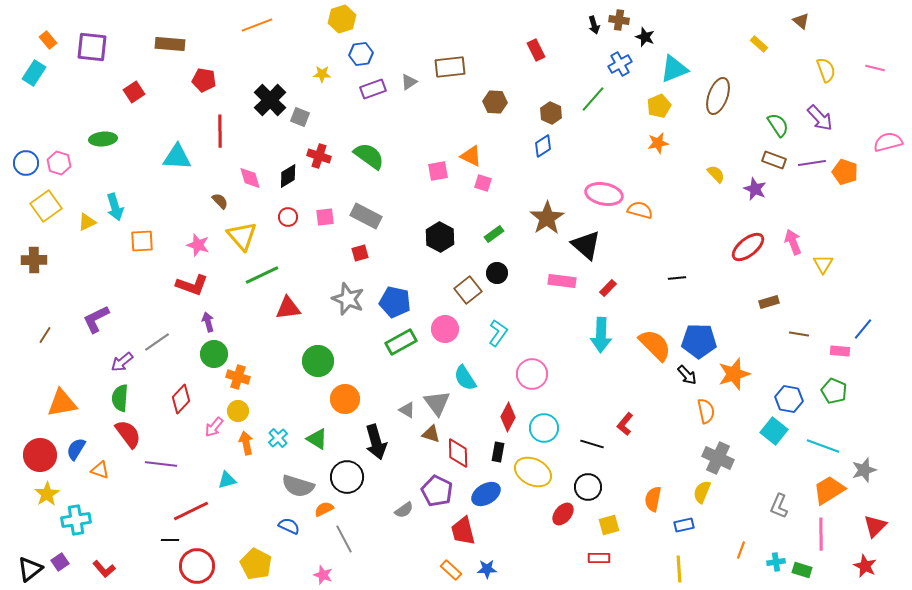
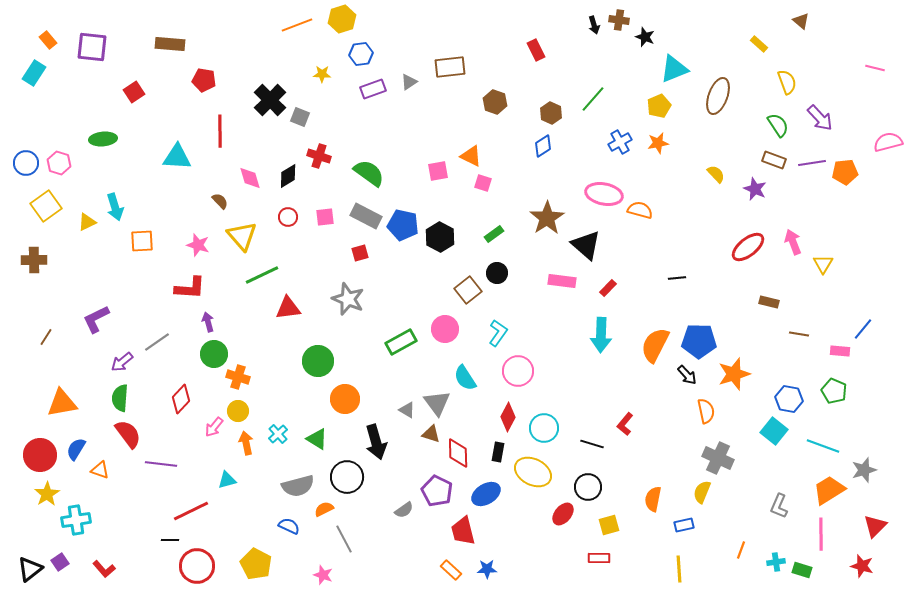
orange line at (257, 25): moved 40 px right
blue cross at (620, 64): moved 78 px down
yellow semicircle at (826, 70): moved 39 px left, 12 px down
brown hexagon at (495, 102): rotated 15 degrees clockwise
green semicircle at (369, 156): moved 17 px down
orange pentagon at (845, 172): rotated 25 degrees counterclockwise
red L-shape at (192, 285): moved 2 px left, 3 px down; rotated 16 degrees counterclockwise
blue pentagon at (395, 302): moved 8 px right, 77 px up
brown rectangle at (769, 302): rotated 30 degrees clockwise
brown line at (45, 335): moved 1 px right, 2 px down
orange semicircle at (655, 345): rotated 108 degrees counterclockwise
pink circle at (532, 374): moved 14 px left, 3 px up
cyan cross at (278, 438): moved 4 px up
gray semicircle at (298, 486): rotated 32 degrees counterclockwise
red star at (865, 566): moved 3 px left; rotated 10 degrees counterclockwise
